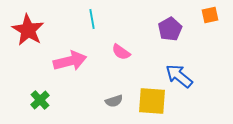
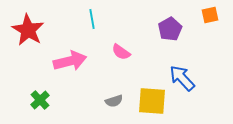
blue arrow: moved 3 px right, 2 px down; rotated 8 degrees clockwise
